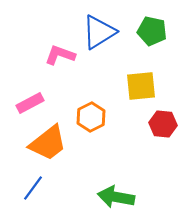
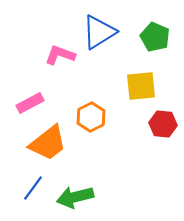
green pentagon: moved 3 px right, 6 px down; rotated 12 degrees clockwise
green arrow: moved 41 px left; rotated 24 degrees counterclockwise
